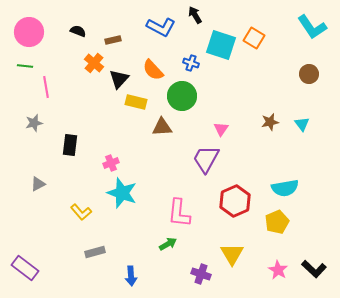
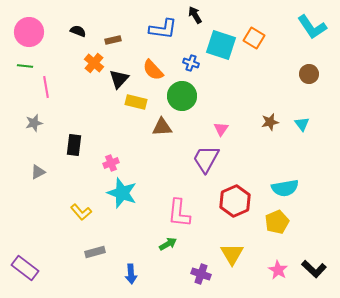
blue L-shape: moved 2 px right, 2 px down; rotated 20 degrees counterclockwise
black rectangle: moved 4 px right
gray triangle: moved 12 px up
blue arrow: moved 2 px up
